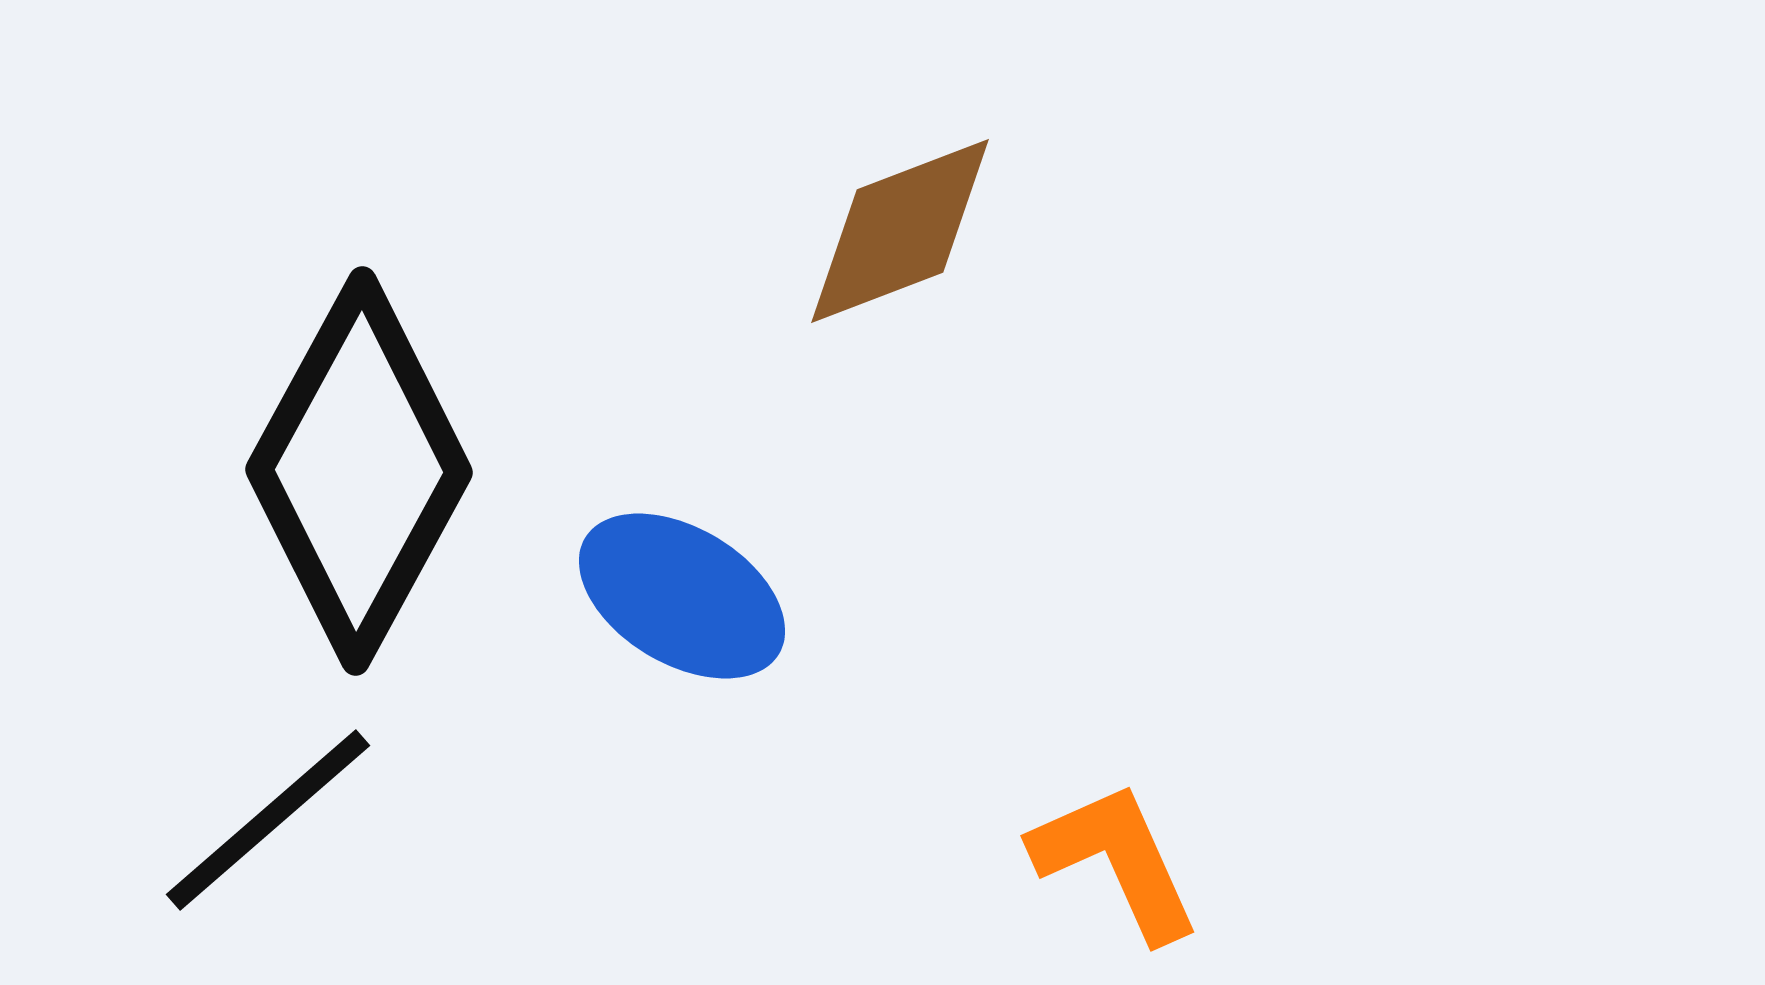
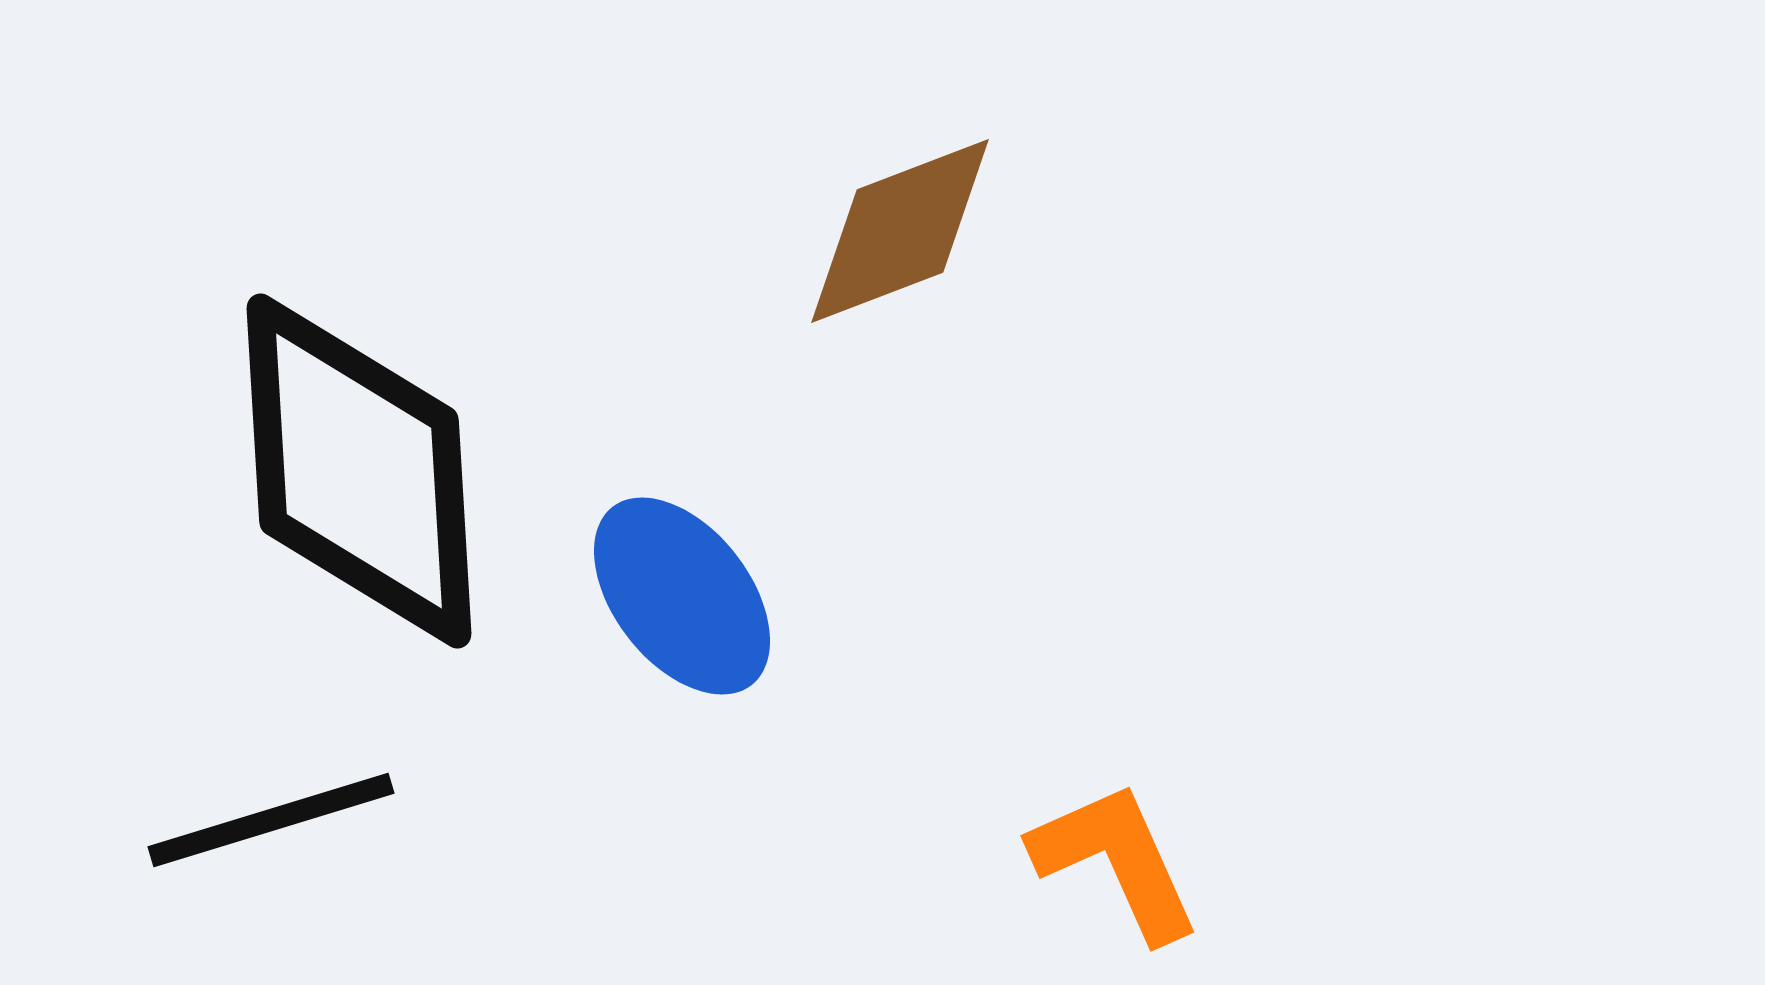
black diamond: rotated 32 degrees counterclockwise
blue ellipse: rotated 21 degrees clockwise
black line: moved 3 px right; rotated 24 degrees clockwise
